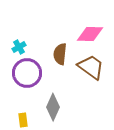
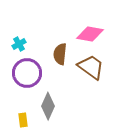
pink diamond: rotated 8 degrees clockwise
cyan cross: moved 3 px up
gray diamond: moved 5 px left, 1 px up
